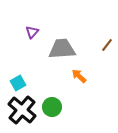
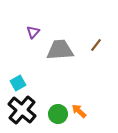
purple triangle: moved 1 px right
brown line: moved 11 px left
gray trapezoid: moved 2 px left, 1 px down
orange arrow: moved 35 px down
green circle: moved 6 px right, 7 px down
